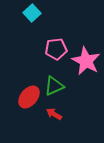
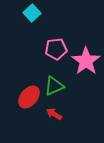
pink star: rotated 8 degrees clockwise
